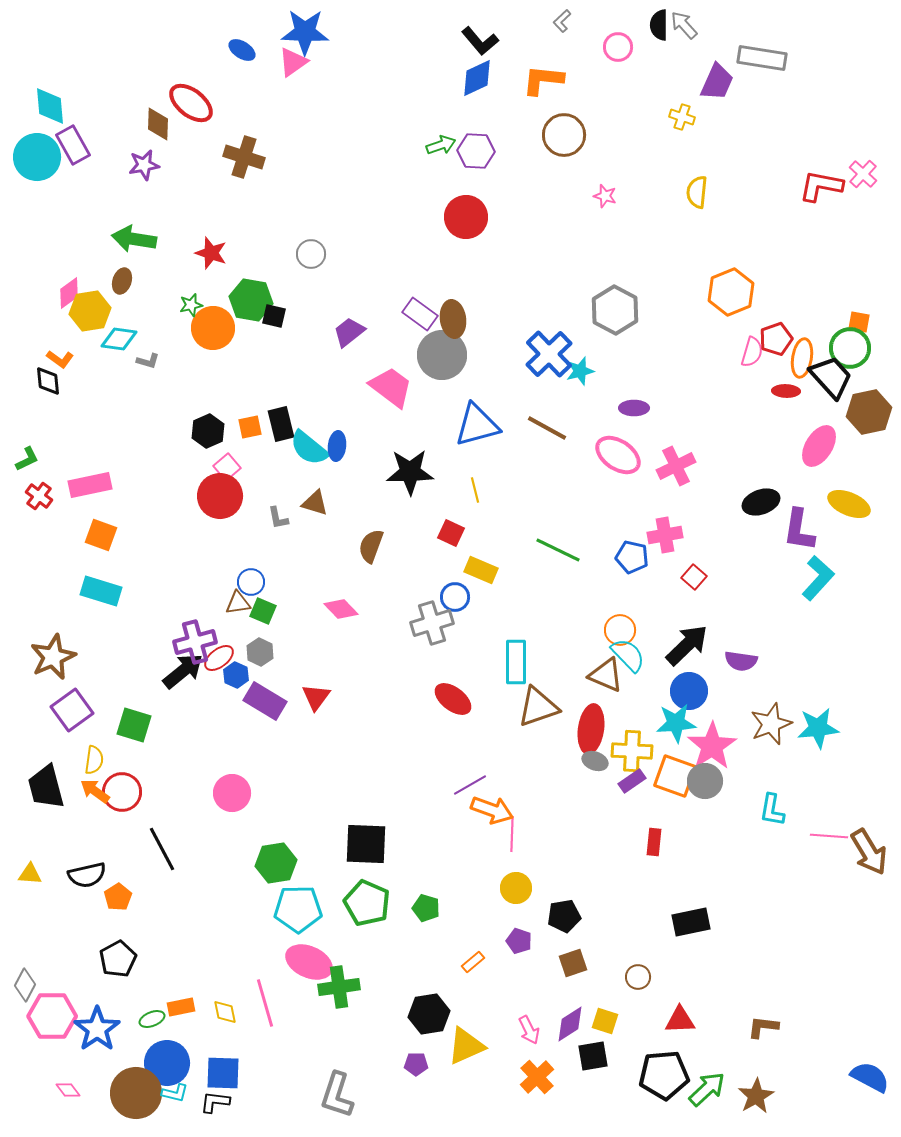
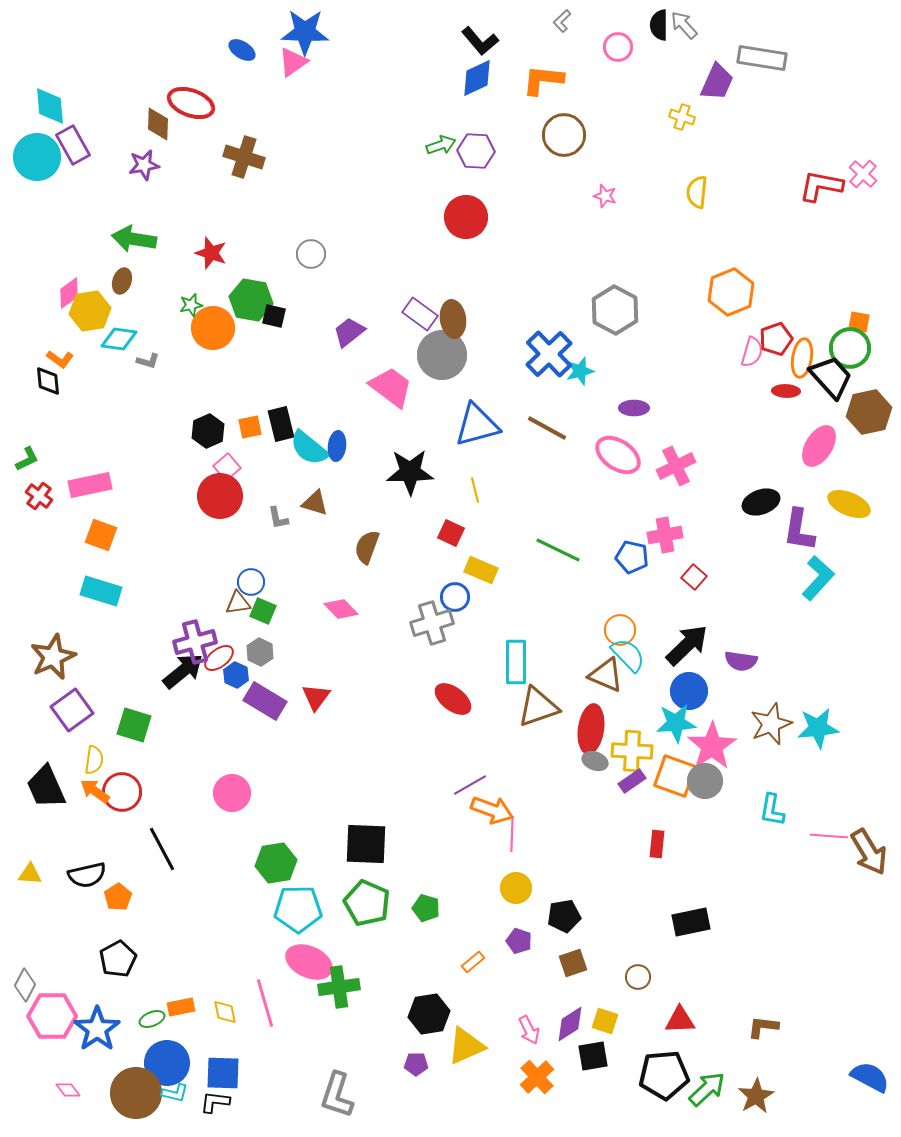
red ellipse at (191, 103): rotated 18 degrees counterclockwise
brown semicircle at (371, 546): moved 4 px left, 1 px down
black trapezoid at (46, 787): rotated 9 degrees counterclockwise
red rectangle at (654, 842): moved 3 px right, 2 px down
